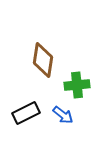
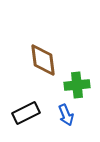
brown diamond: rotated 16 degrees counterclockwise
blue arrow: moved 3 px right; rotated 30 degrees clockwise
